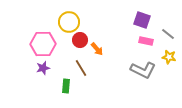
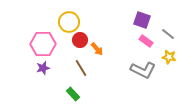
pink rectangle: rotated 24 degrees clockwise
green rectangle: moved 7 px right, 8 px down; rotated 48 degrees counterclockwise
